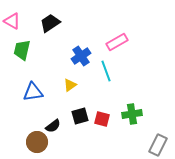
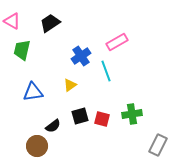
brown circle: moved 4 px down
